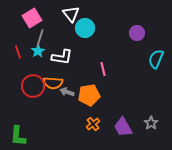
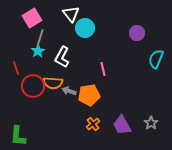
red line: moved 2 px left, 16 px down
white L-shape: rotated 110 degrees clockwise
gray arrow: moved 2 px right, 1 px up
purple trapezoid: moved 1 px left, 2 px up
